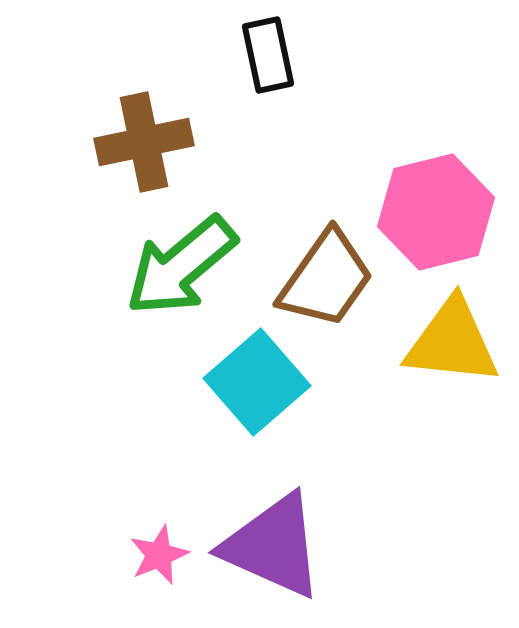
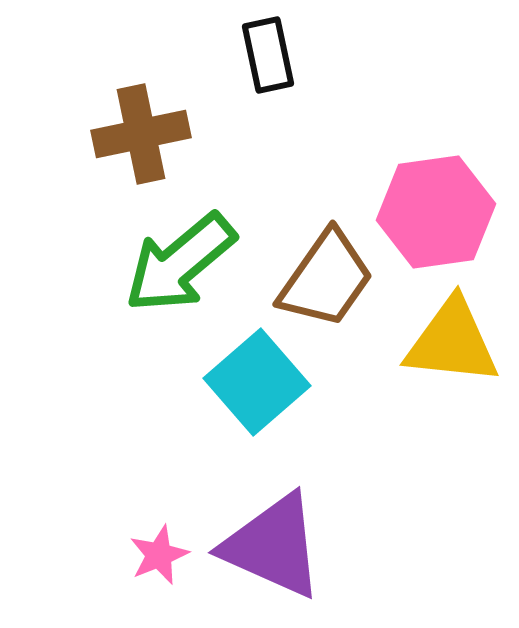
brown cross: moved 3 px left, 8 px up
pink hexagon: rotated 6 degrees clockwise
green arrow: moved 1 px left, 3 px up
